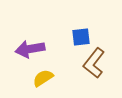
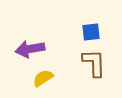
blue square: moved 10 px right, 5 px up
brown L-shape: rotated 140 degrees clockwise
